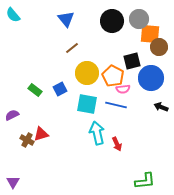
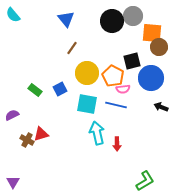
gray circle: moved 6 px left, 3 px up
orange square: moved 2 px right, 1 px up
brown line: rotated 16 degrees counterclockwise
red arrow: rotated 24 degrees clockwise
green L-shape: rotated 25 degrees counterclockwise
